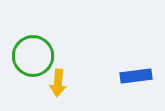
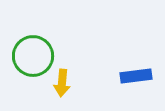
yellow arrow: moved 4 px right
